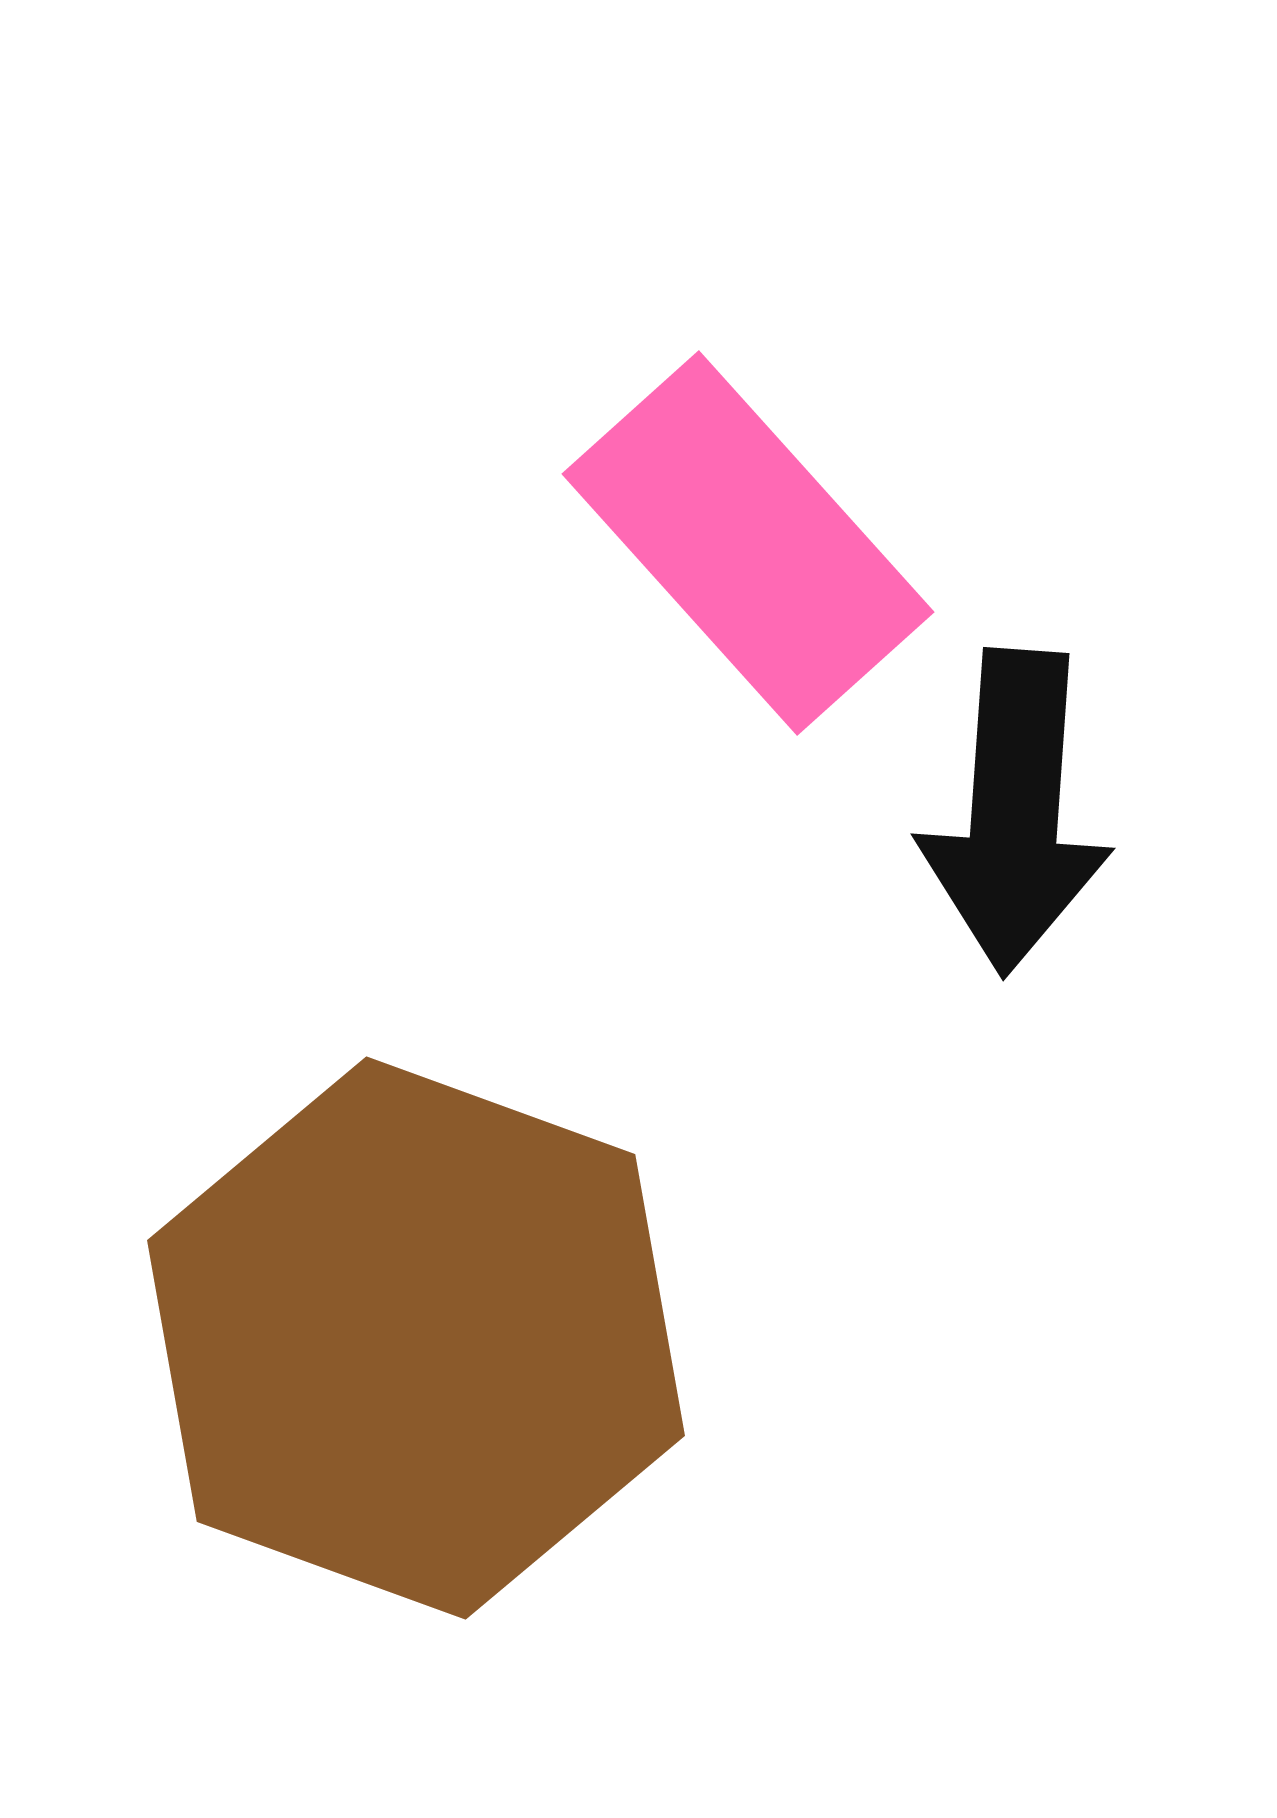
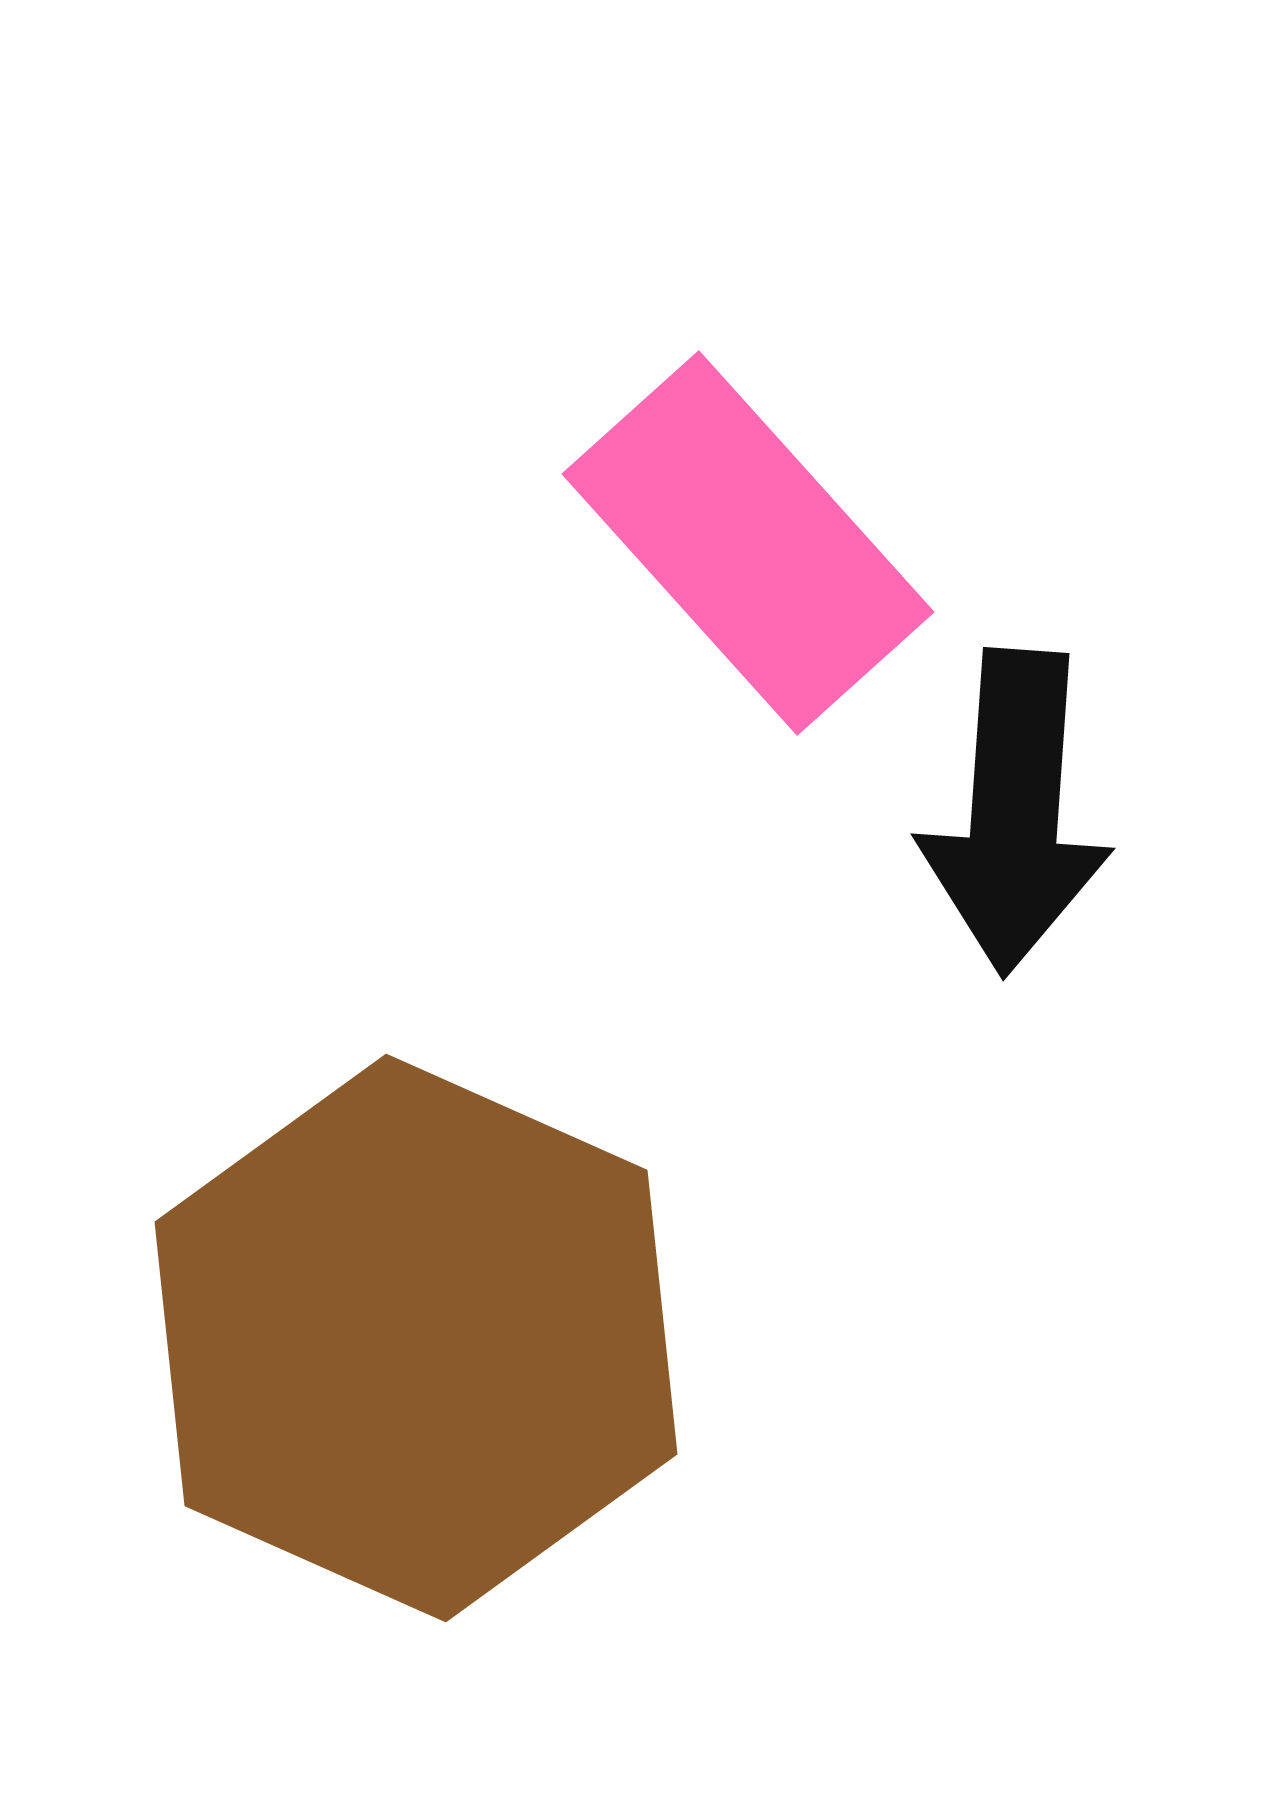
brown hexagon: rotated 4 degrees clockwise
